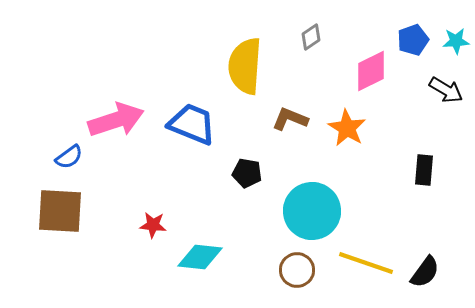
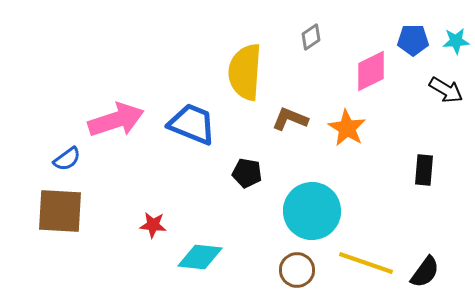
blue pentagon: rotated 20 degrees clockwise
yellow semicircle: moved 6 px down
blue semicircle: moved 2 px left, 2 px down
